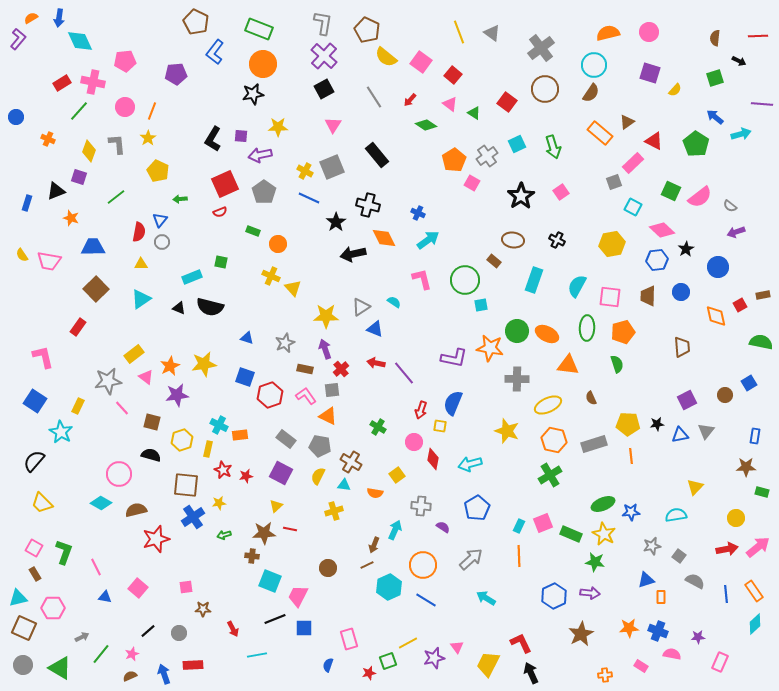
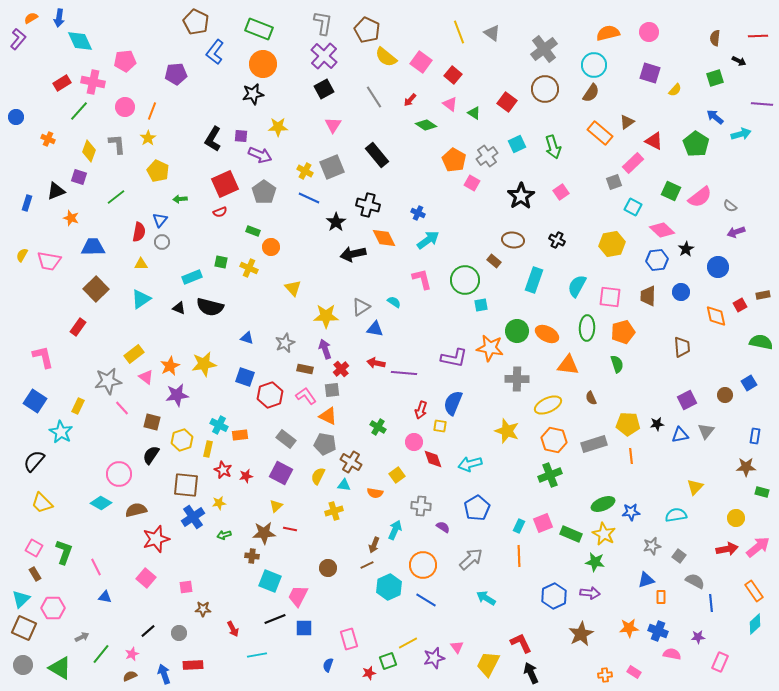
gray cross at (541, 48): moved 3 px right, 1 px down
purple arrow at (260, 155): rotated 145 degrees counterclockwise
orange pentagon at (454, 160): rotated 10 degrees counterclockwise
orange circle at (278, 244): moved 7 px left, 3 px down
yellow semicircle at (22, 255): rotated 64 degrees clockwise
yellow cross at (271, 276): moved 22 px left, 8 px up
blue triangle at (375, 329): rotated 12 degrees counterclockwise
purple line at (404, 373): rotated 45 degrees counterclockwise
gray pentagon at (320, 446): moved 5 px right, 2 px up
black semicircle at (151, 455): rotated 72 degrees counterclockwise
red diamond at (433, 459): rotated 30 degrees counterclockwise
green cross at (550, 475): rotated 10 degrees clockwise
pink square at (138, 588): moved 8 px right, 10 px up
blue line at (726, 594): moved 15 px left, 9 px down
cyan triangle at (18, 598): moved 3 px right, 1 px down; rotated 30 degrees counterclockwise
pink rectangle at (641, 666): moved 7 px left, 6 px down
